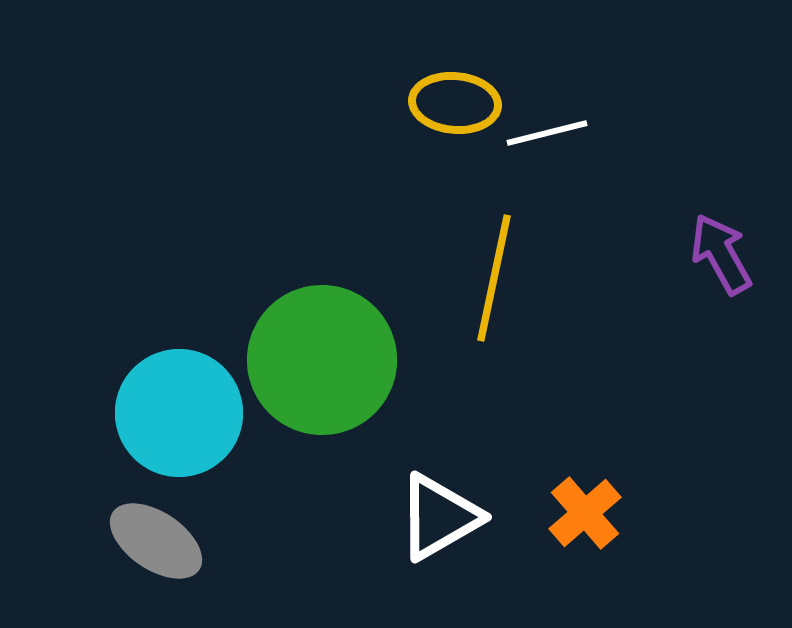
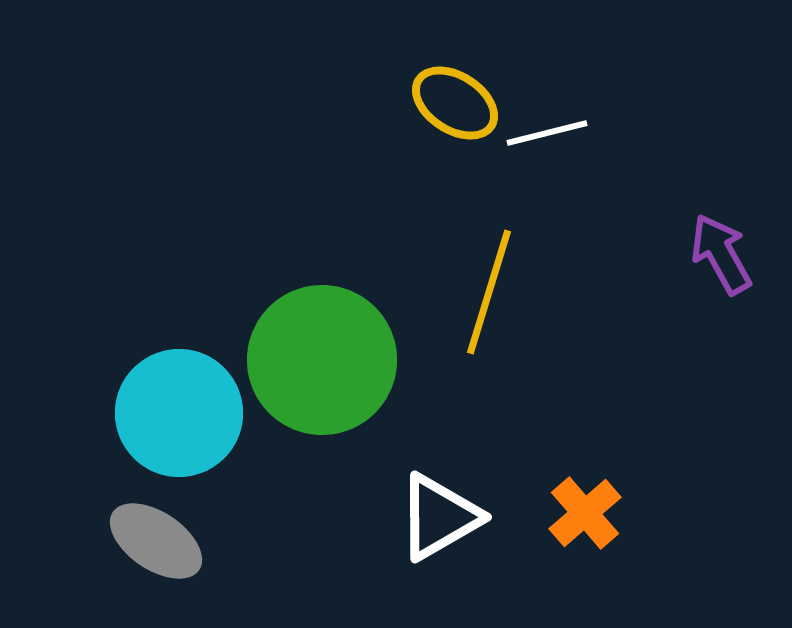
yellow ellipse: rotated 28 degrees clockwise
yellow line: moved 5 px left, 14 px down; rotated 5 degrees clockwise
